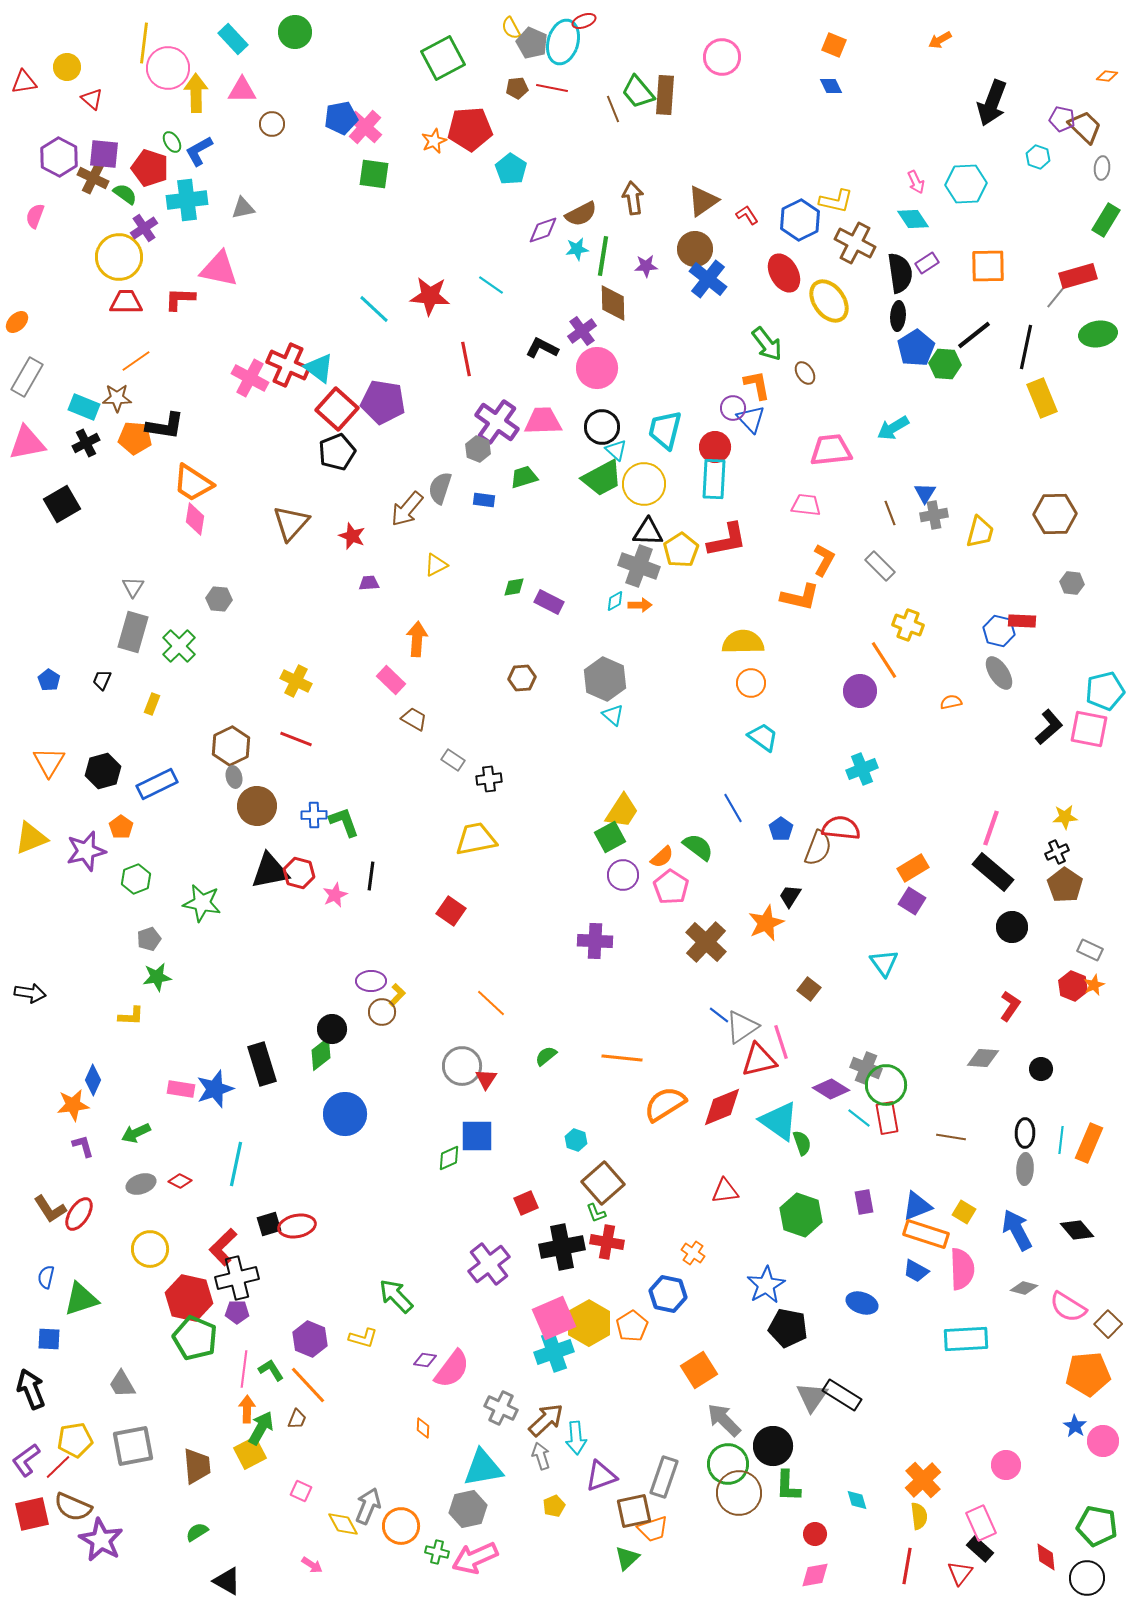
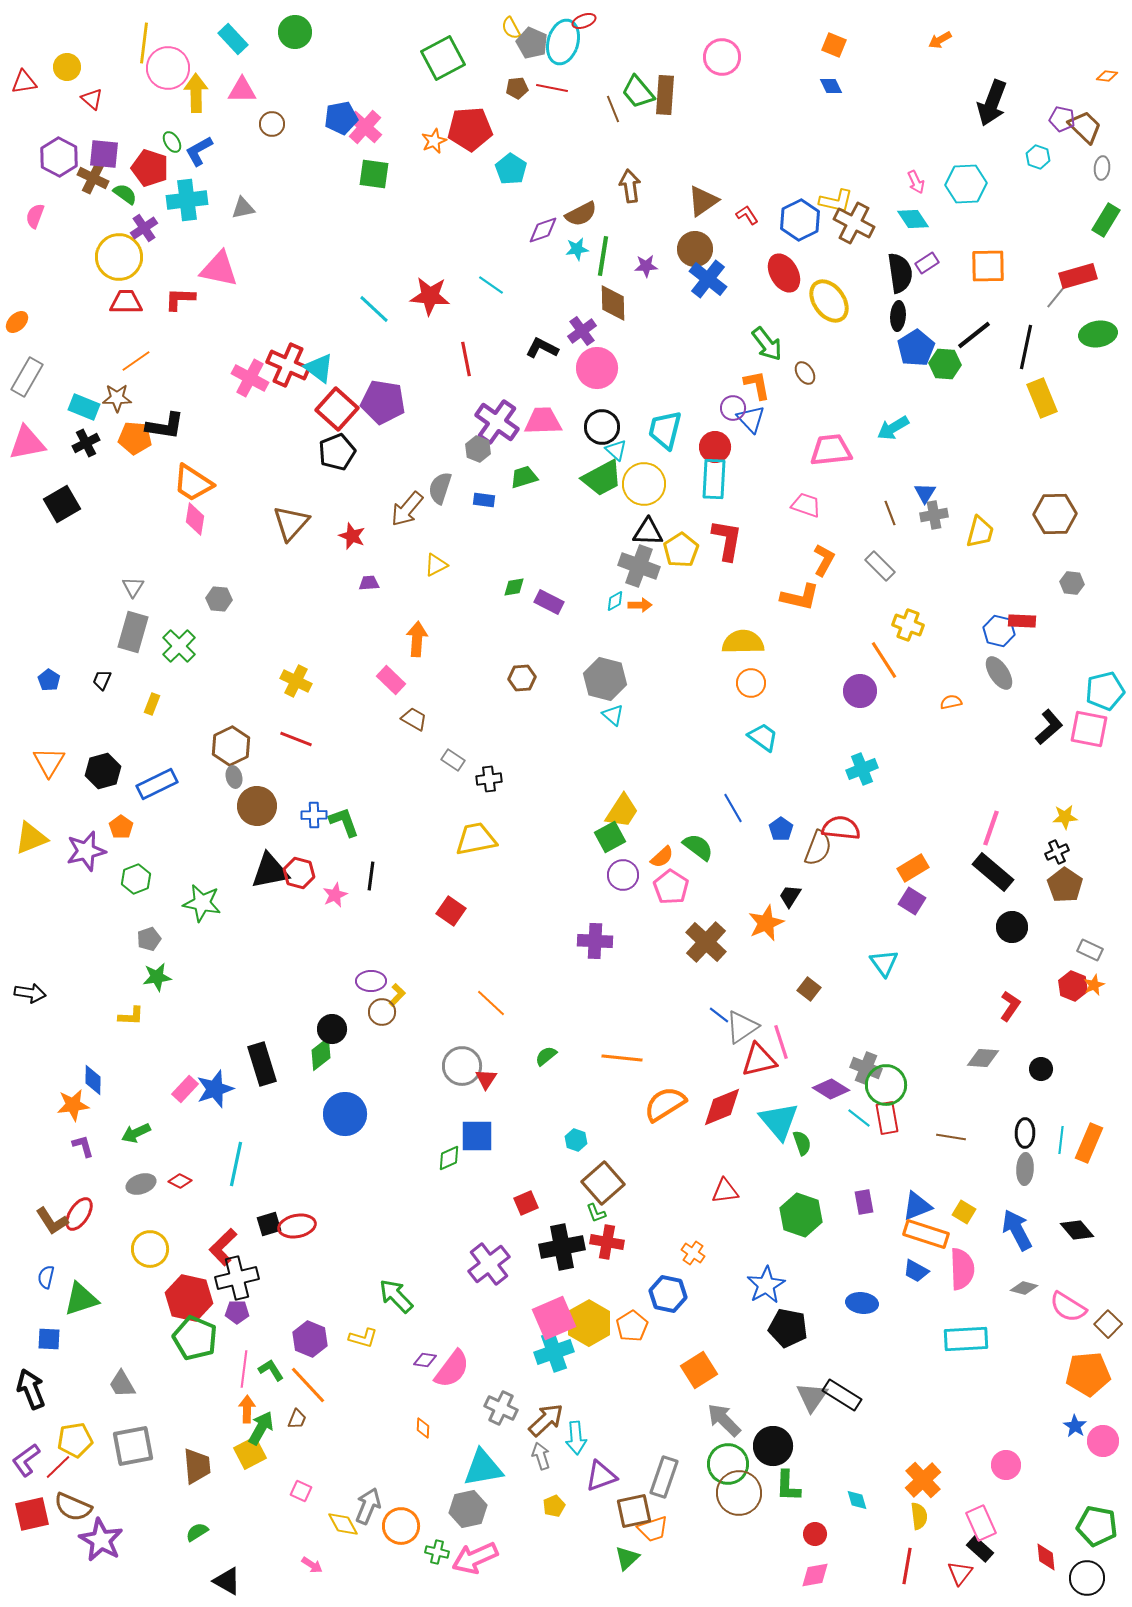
brown arrow at (633, 198): moved 3 px left, 12 px up
brown cross at (855, 243): moved 1 px left, 20 px up
pink trapezoid at (806, 505): rotated 12 degrees clockwise
red L-shape at (727, 540): rotated 69 degrees counterclockwise
gray hexagon at (605, 679): rotated 9 degrees counterclockwise
blue diamond at (93, 1080): rotated 24 degrees counterclockwise
pink rectangle at (181, 1089): moved 4 px right; rotated 56 degrees counterclockwise
cyan triangle at (779, 1121): rotated 15 degrees clockwise
brown L-shape at (50, 1209): moved 2 px right, 12 px down
blue ellipse at (862, 1303): rotated 12 degrees counterclockwise
